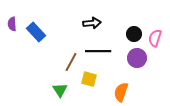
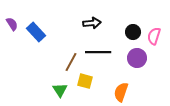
purple semicircle: rotated 152 degrees clockwise
black circle: moved 1 px left, 2 px up
pink semicircle: moved 1 px left, 2 px up
black line: moved 1 px down
yellow square: moved 4 px left, 2 px down
